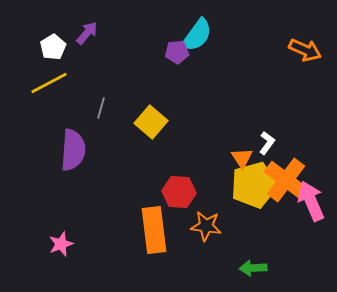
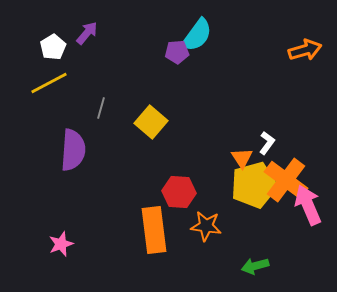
orange arrow: rotated 40 degrees counterclockwise
pink arrow: moved 3 px left, 4 px down
green arrow: moved 2 px right, 2 px up; rotated 12 degrees counterclockwise
